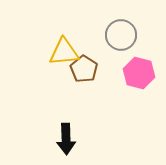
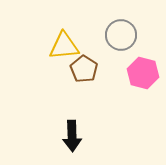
yellow triangle: moved 6 px up
pink hexagon: moved 4 px right
black arrow: moved 6 px right, 3 px up
